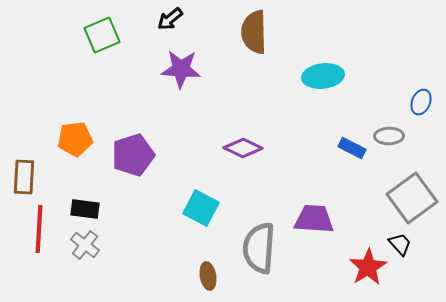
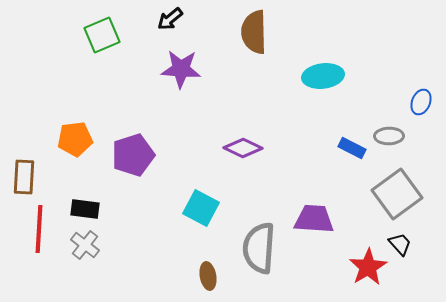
gray square: moved 15 px left, 4 px up
